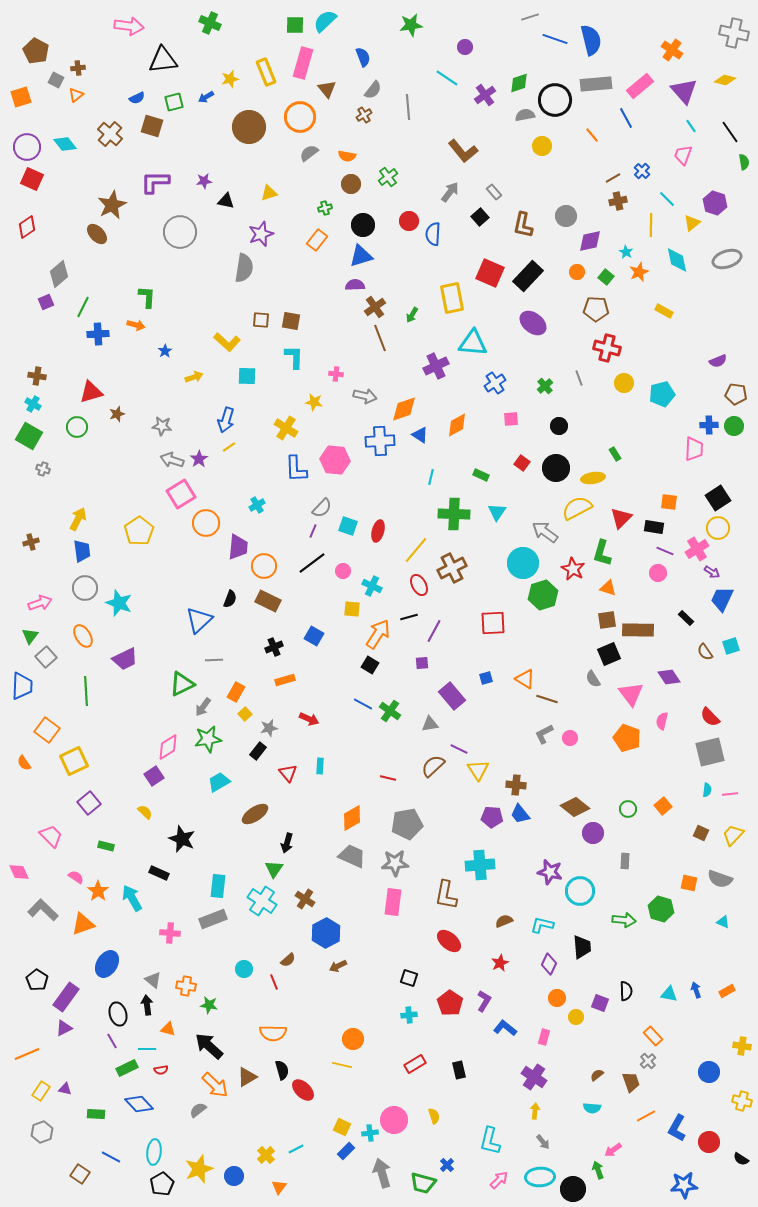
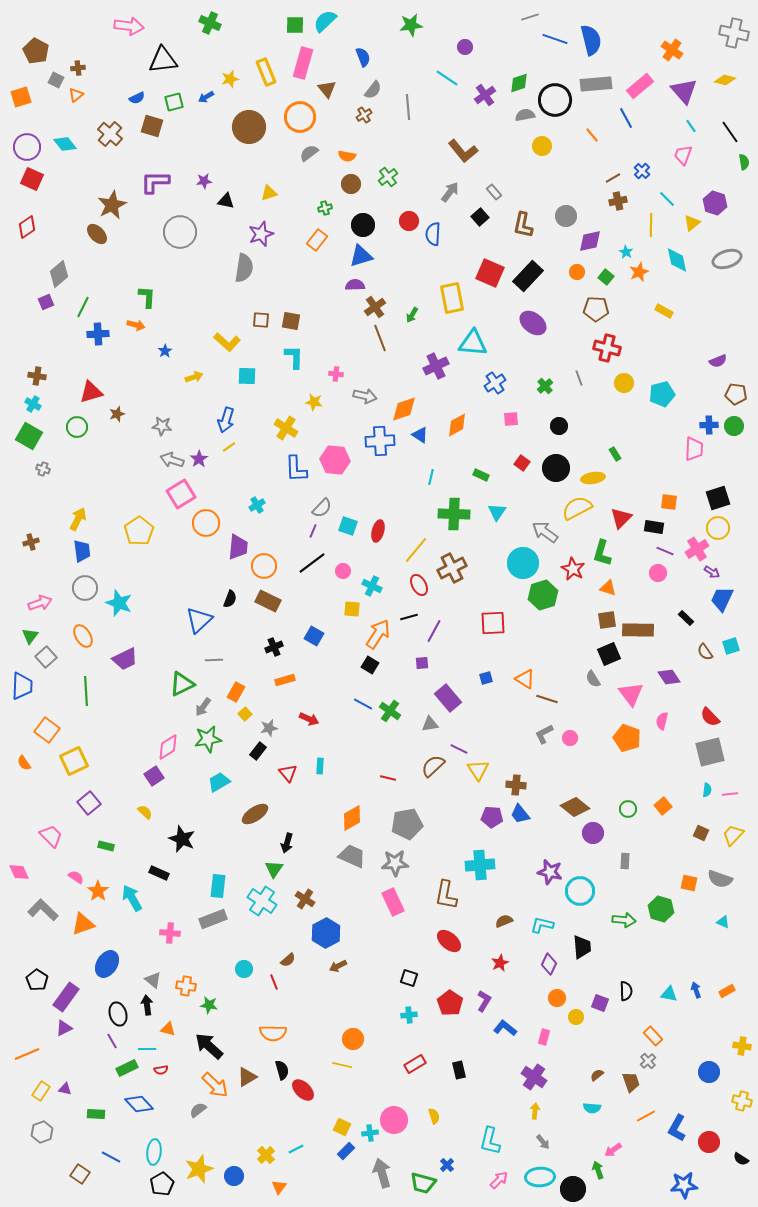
black square at (718, 498): rotated 15 degrees clockwise
purple rectangle at (452, 696): moved 4 px left, 2 px down
pink rectangle at (393, 902): rotated 32 degrees counterclockwise
